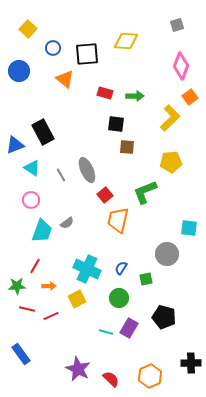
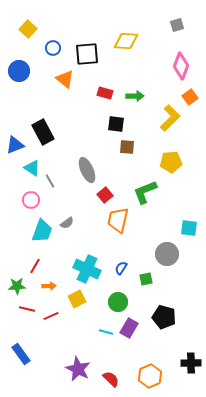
gray line at (61, 175): moved 11 px left, 6 px down
green circle at (119, 298): moved 1 px left, 4 px down
